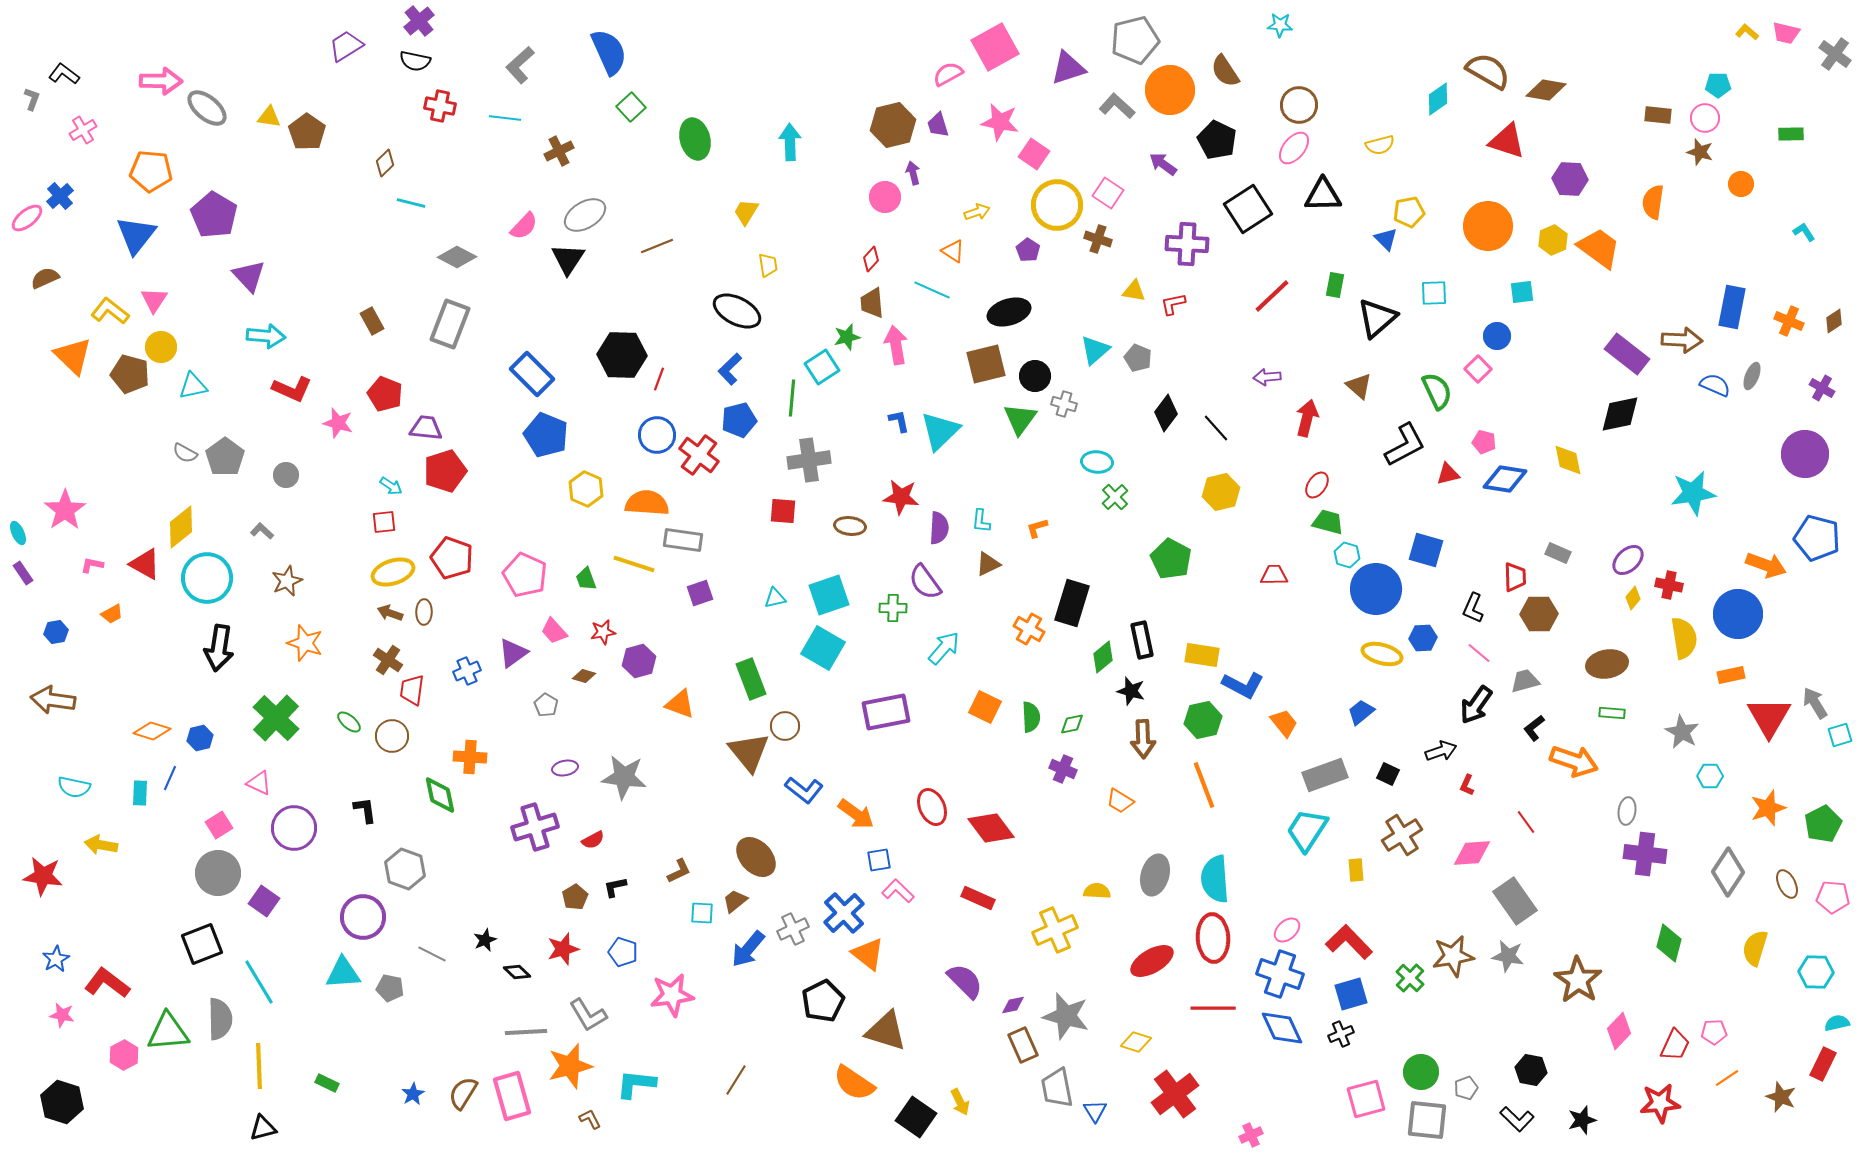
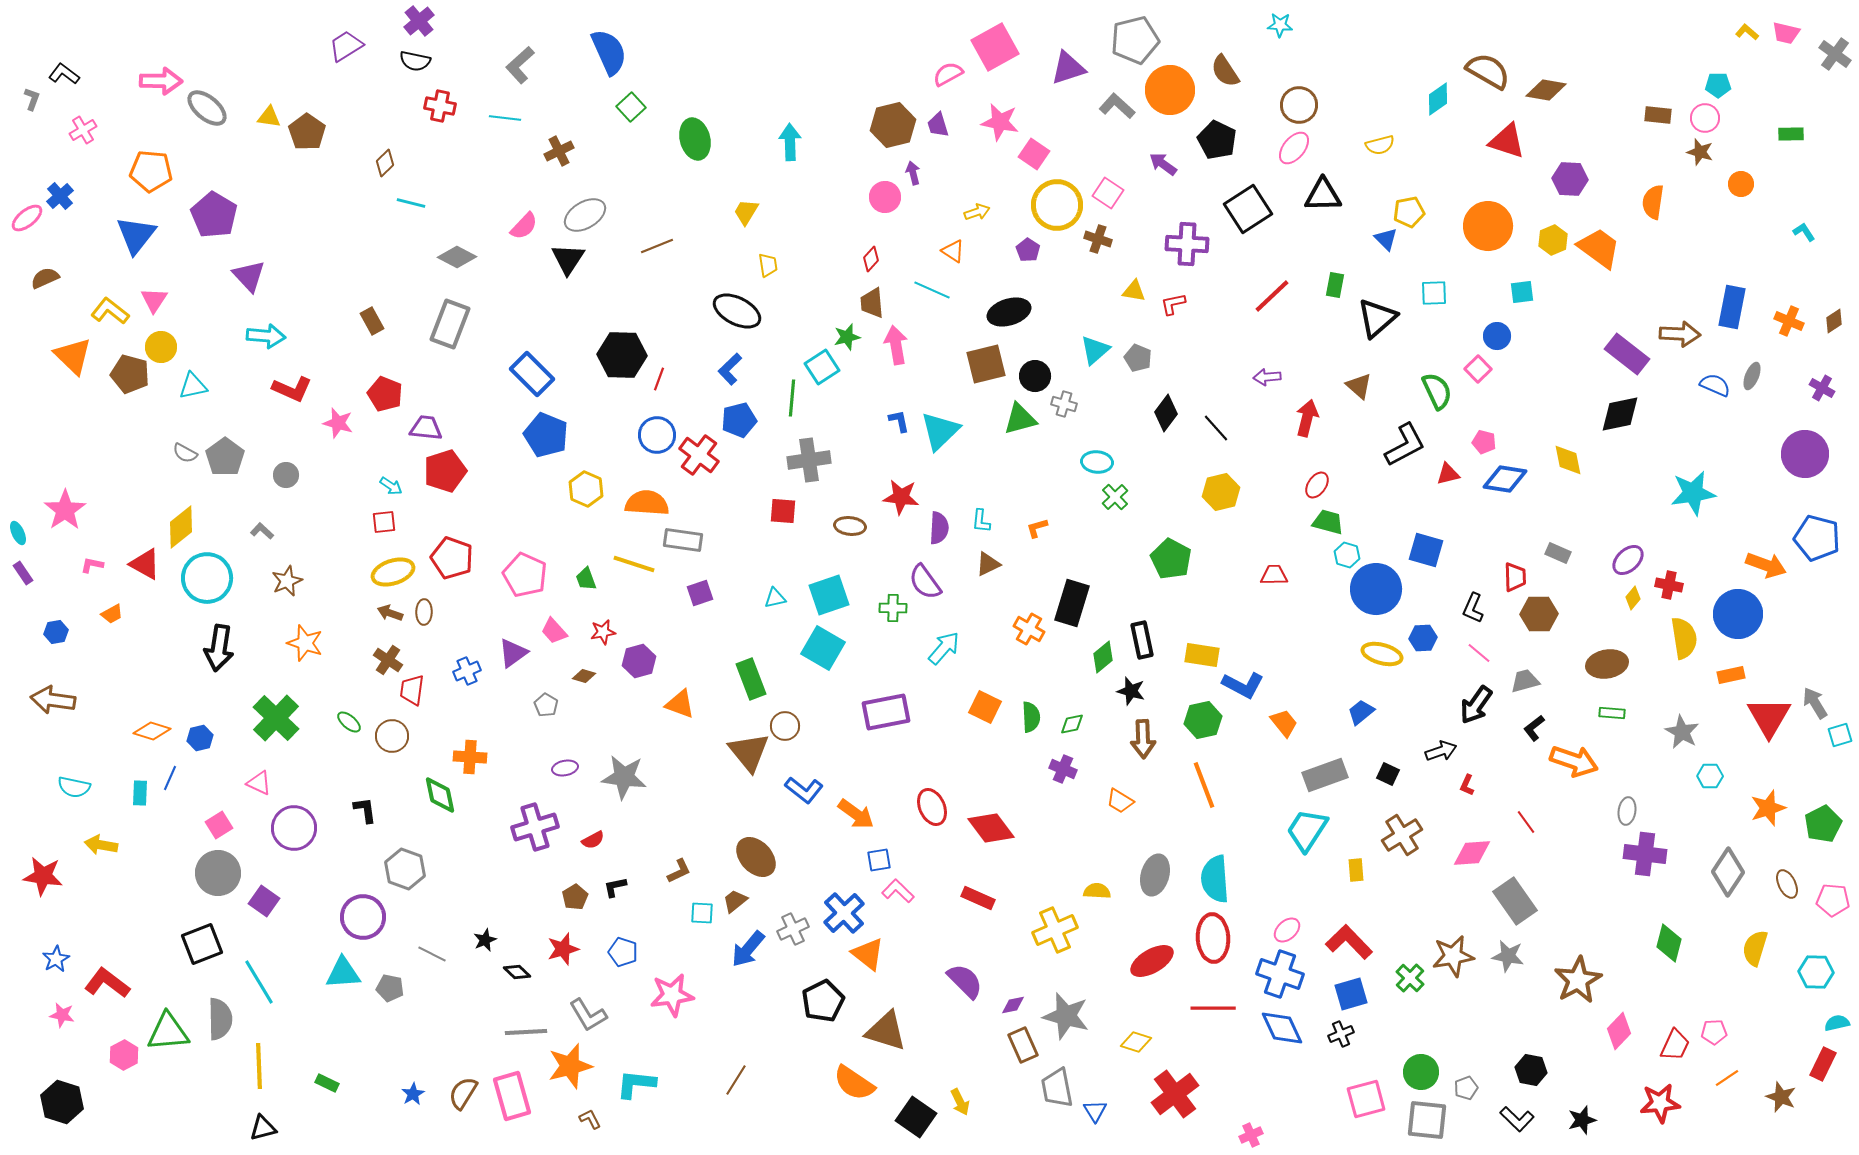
brown arrow at (1682, 340): moved 2 px left, 6 px up
green triangle at (1020, 419): rotated 39 degrees clockwise
pink pentagon at (1833, 897): moved 3 px down
brown star at (1578, 980): rotated 9 degrees clockwise
